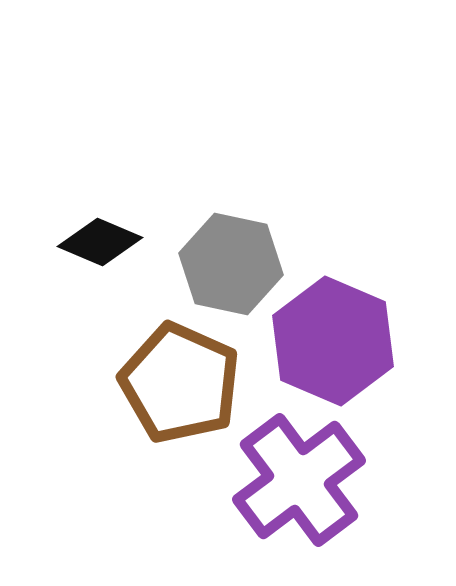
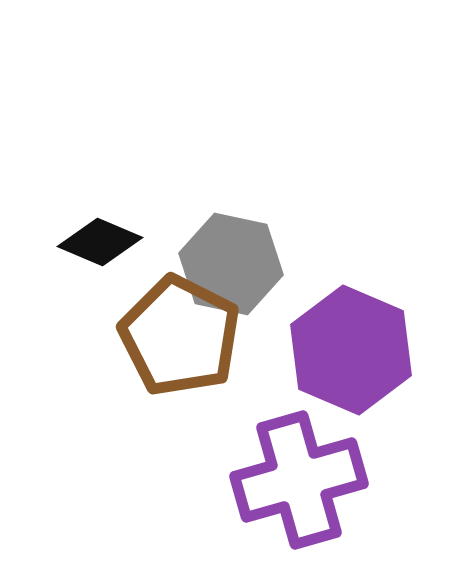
purple hexagon: moved 18 px right, 9 px down
brown pentagon: moved 47 px up; rotated 3 degrees clockwise
purple cross: rotated 21 degrees clockwise
